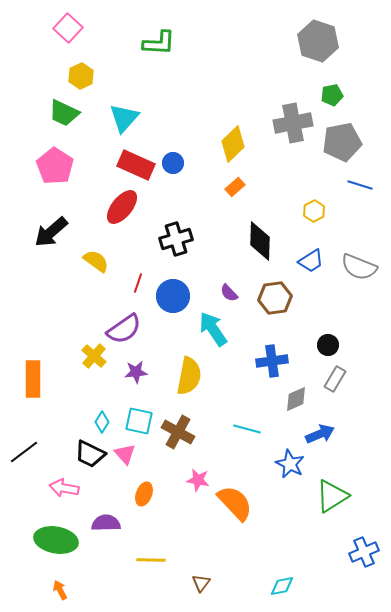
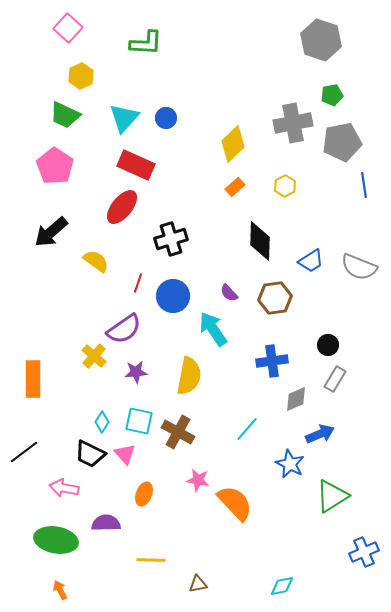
gray hexagon at (318, 41): moved 3 px right, 1 px up
green L-shape at (159, 43): moved 13 px left
green trapezoid at (64, 113): moved 1 px right, 2 px down
blue circle at (173, 163): moved 7 px left, 45 px up
blue line at (360, 185): moved 4 px right; rotated 65 degrees clockwise
yellow hexagon at (314, 211): moved 29 px left, 25 px up
black cross at (176, 239): moved 5 px left
cyan line at (247, 429): rotated 64 degrees counterclockwise
brown triangle at (201, 583): moved 3 px left, 1 px down; rotated 42 degrees clockwise
